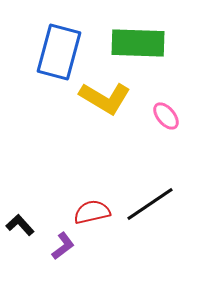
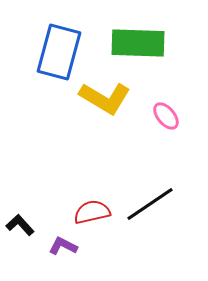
purple L-shape: rotated 116 degrees counterclockwise
